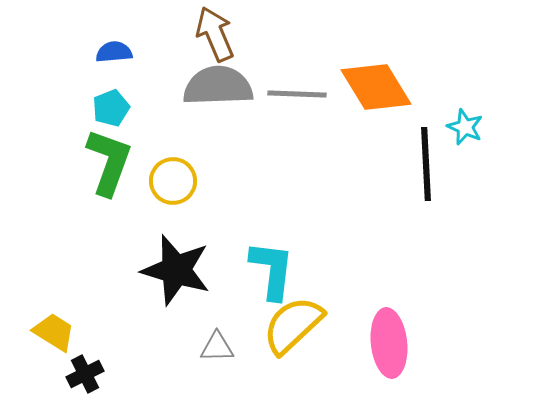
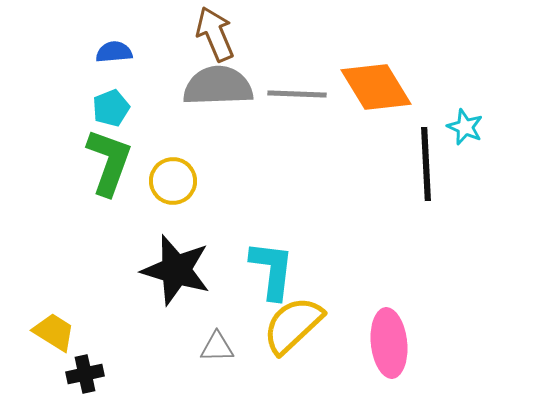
black cross: rotated 15 degrees clockwise
